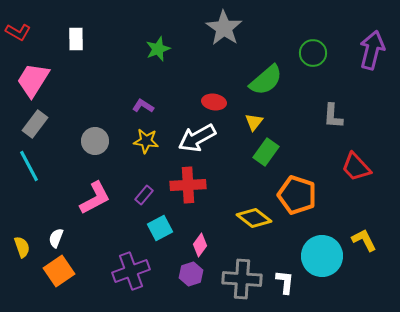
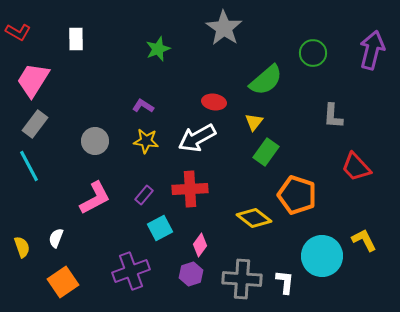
red cross: moved 2 px right, 4 px down
orange square: moved 4 px right, 11 px down
